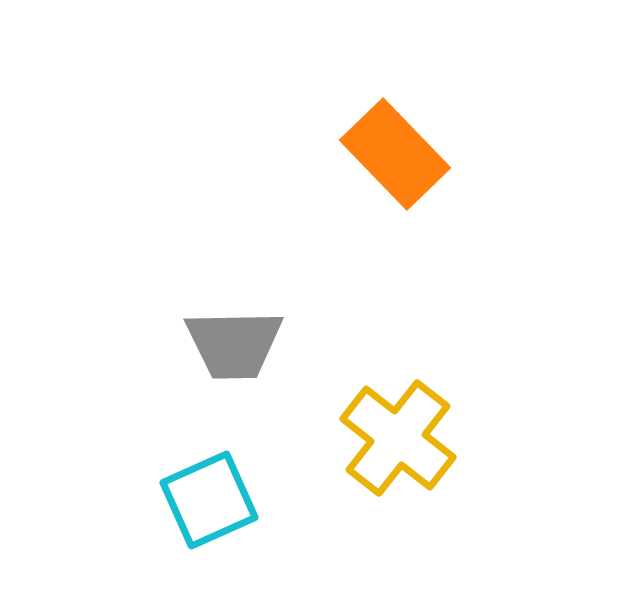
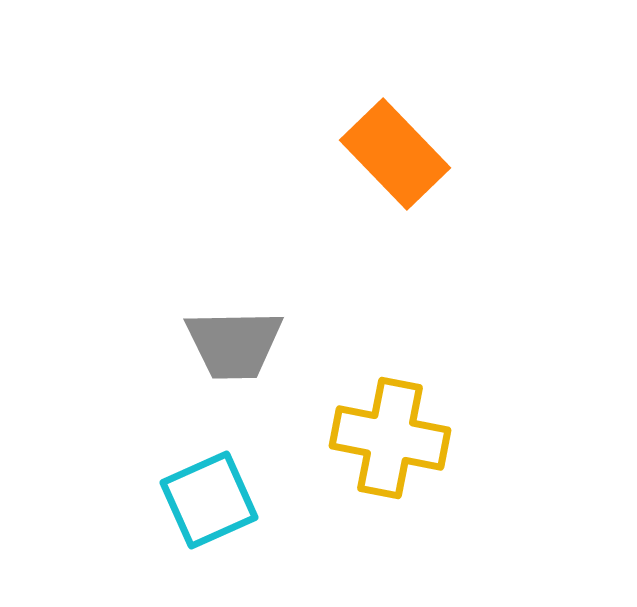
yellow cross: moved 8 px left; rotated 27 degrees counterclockwise
